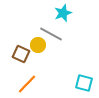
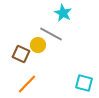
cyan star: rotated 24 degrees counterclockwise
